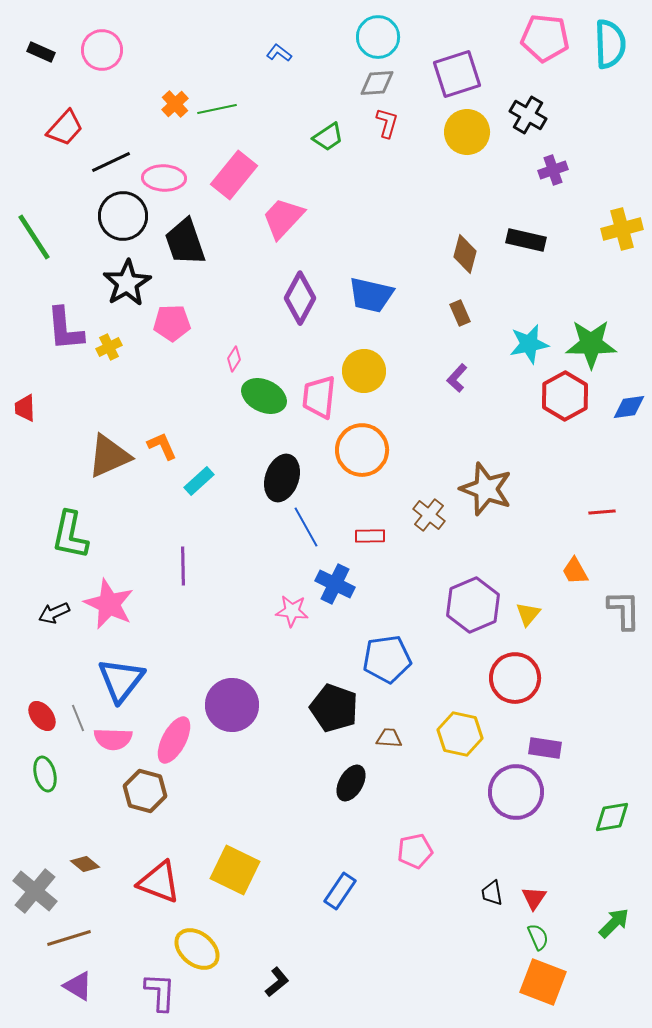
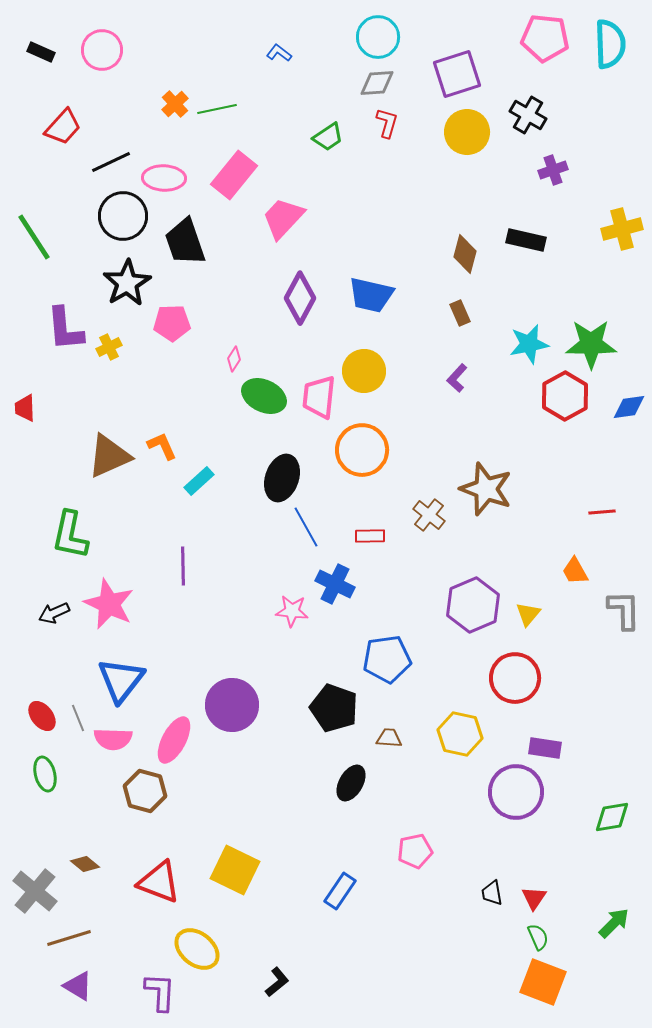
red trapezoid at (65, 128): moved 2 px left, 1 px up
